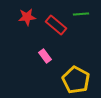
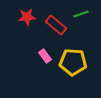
green line: rotated 14 degrees counterclockwise
yellow pentagon: moved 3 px left, 18 px up; rotated 24 degrees counterclockwise
